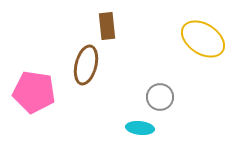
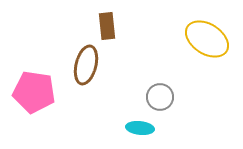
yellow ellipse: moved 4 px right
